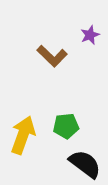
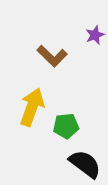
purple star: moved 5 px right
yellow arrow: moved 9 px right, 28 px up
